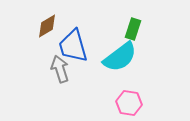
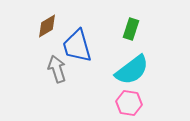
green rectangle: moved 2 px left
blue trapezoid: moved 4 px right
cyan semicircle: moved 12 px right, 13 px down
gray arrow: moved 3 px left
